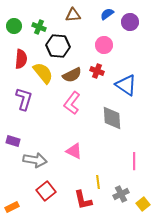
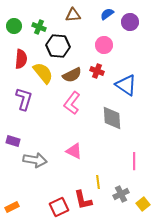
red square: moved 13 px right, 16 px down; rotated 12 degrees clockwise
